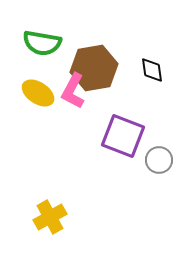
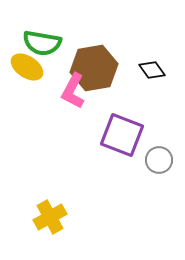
black diamond: rotated 28 degrees counterclockwise
yellow ellipse: moved 11 px left, 26 px up
purple square: moved 1 px left, 1 px up
